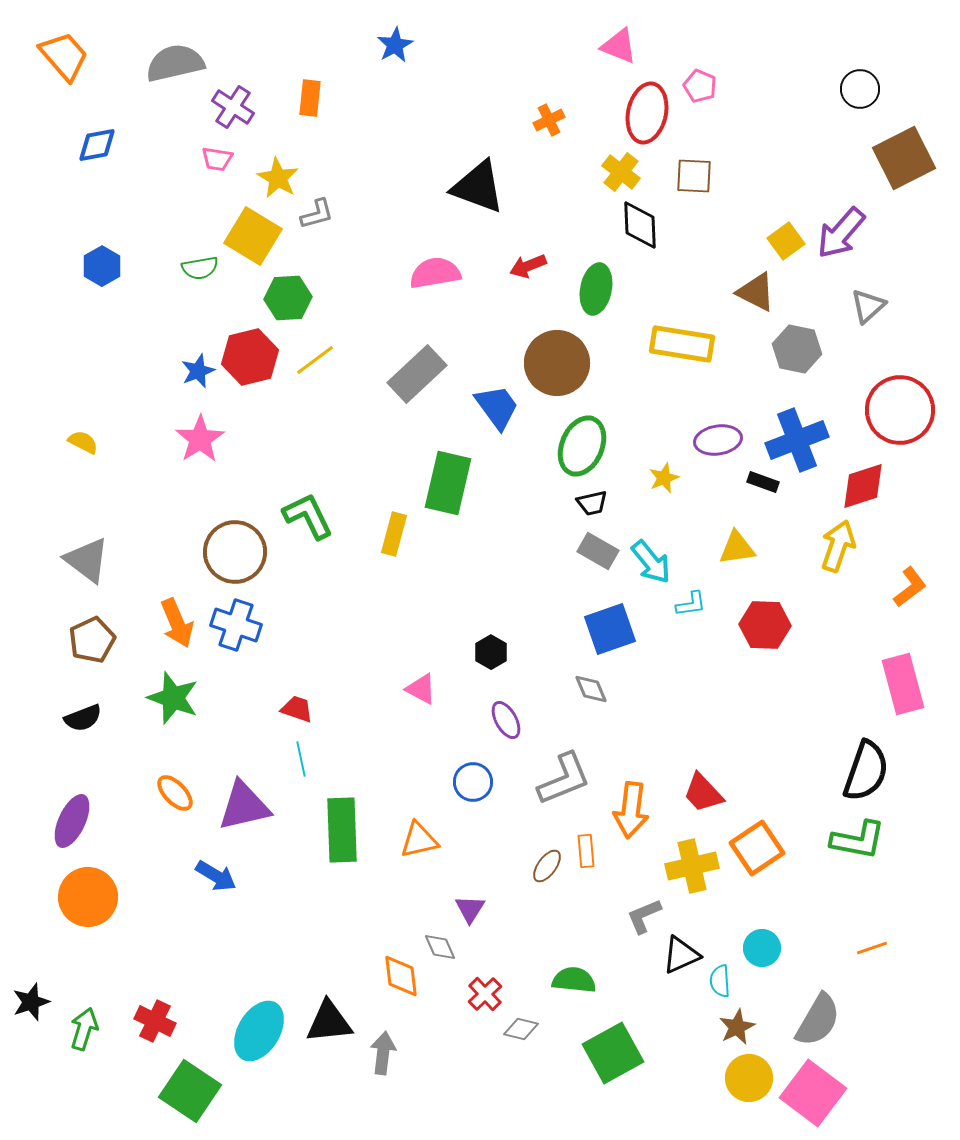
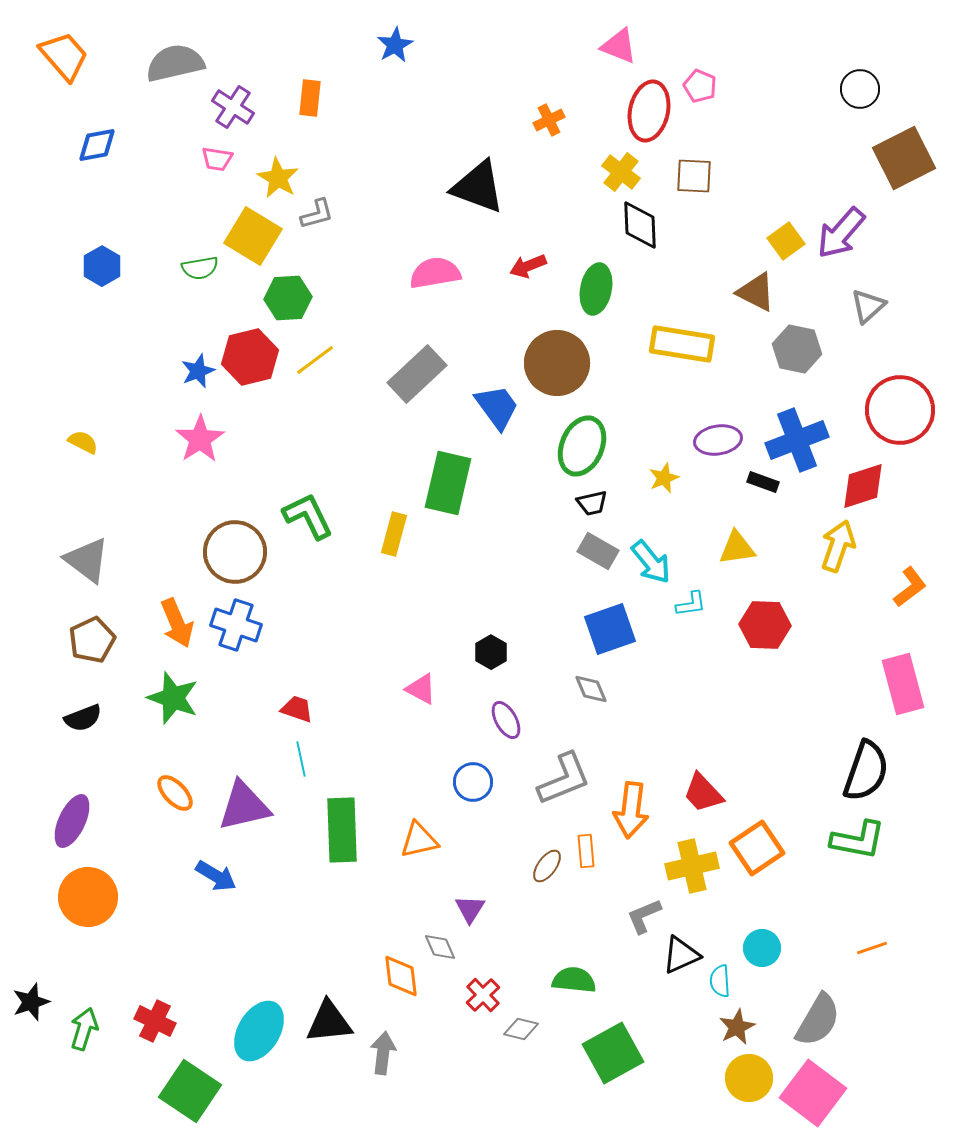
red ellipse at (647, 113): moved 2 px right, 2 px up
red cross at (485, 994): moved 2 px left, 1 px down
